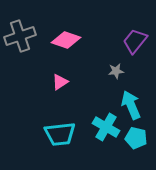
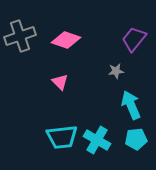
purple trapezoid: moved 1 px left, 2 px up
pink triangle: rotated 42 degrees counterclockwise
cyan cross: moved 9 px left, 13 px down
cyan trapezoid: moved 2 px right, 3 px down
cyan pentagon: moved 1 px down; rotated 20 degrees counterclockwise
